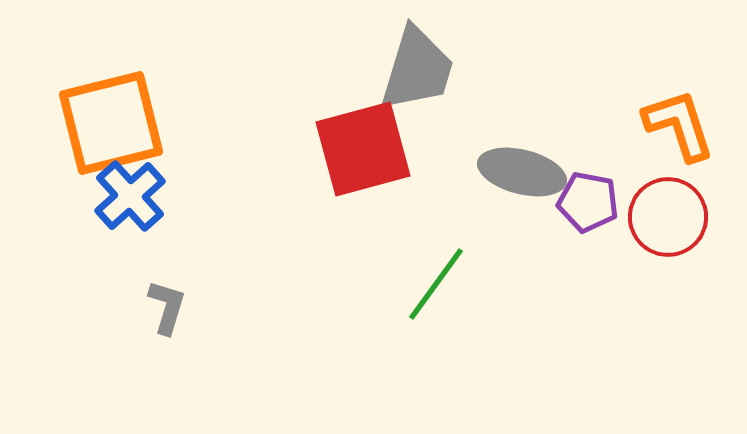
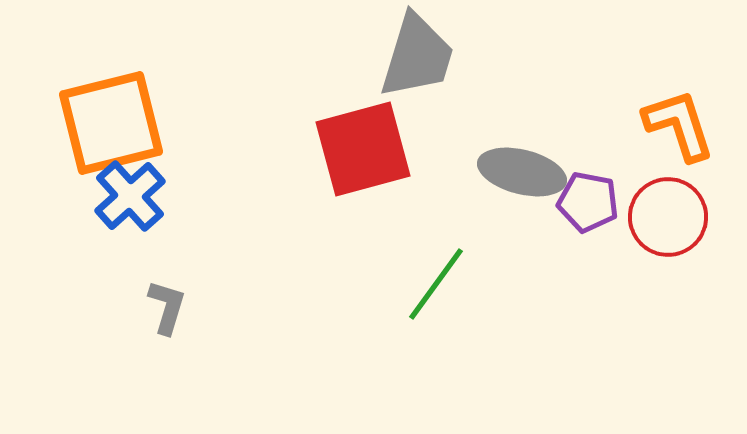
gray trapezoid: moved 13 px up
